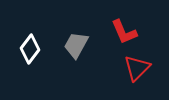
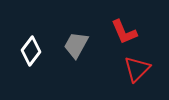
white diamond: moved 1 px right, 2 px down
red triangle: moved 1 px down
